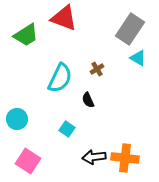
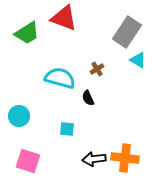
gray rectangle: moved 3 px left, 3 px down
green trapezoid: moved 1 px right, 2 px up
cyan triangle: moved 2 px down
cyan semicircle: rotated 100 degrees counterclockwise
black semicircle: moved 2 px up
cyan circle: moved 2 px right, 3 px up
cyan square: rotated 28 degrees counterclockwise
black arrow: moved 2 px down
pink square: rotated 15 degrees counterclockwise
